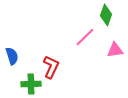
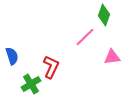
green diamond: moved 2 px left
pink triangle: moved 3 px left, 7 px down
green cross: rotated 30 degrees counterclockwise
